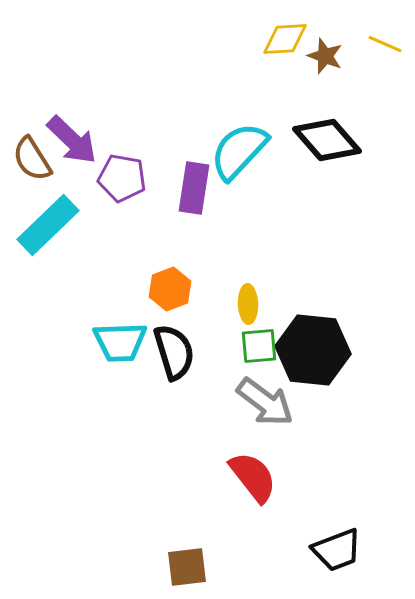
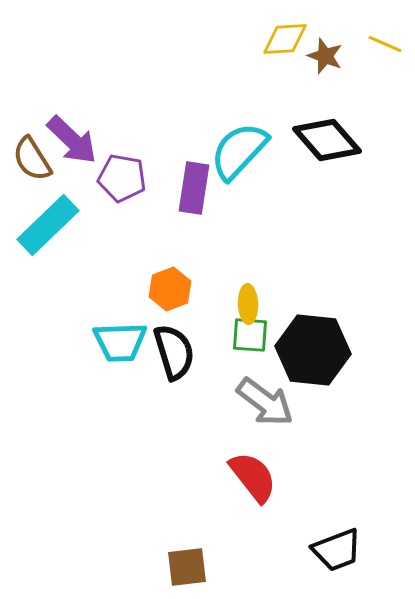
green square: moved 9 px left, 11 px up; rotated 9 degrees clockwise
